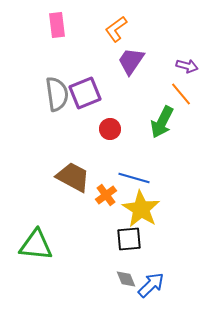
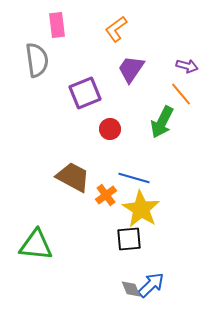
purple trapezoid: moved 8 px down
gray semicircle: moved 20 px left, 34 px up
gray diamond: moved 5 px right, 10 px down
